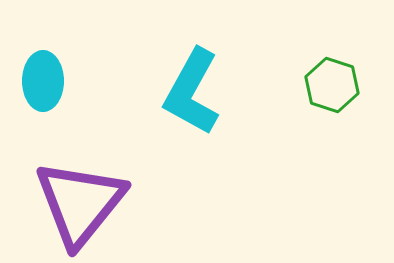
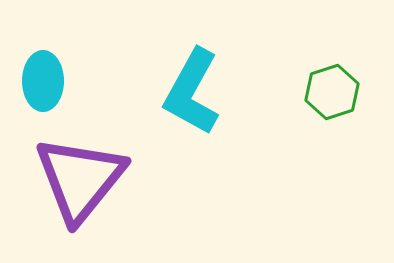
green hexagon: moved 7 px down; rotated 24 degrees clockwise
purple triangle: moved 24 px up
